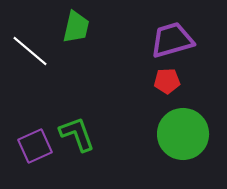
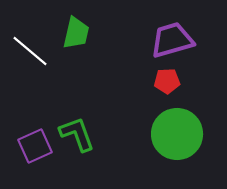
green trapezoid: moved 6 px down
green circle: moved 6 px left
